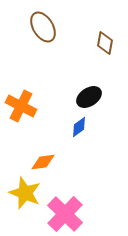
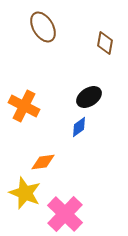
orange cross: moved 3 px right
